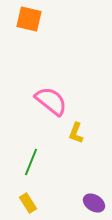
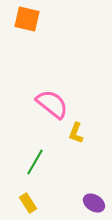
orange square: moved 2 px left
pink semicircle: moved 1 px right, 3 px down
green line: moved 4 px right; rotated 8 degrees clockwise
